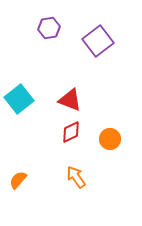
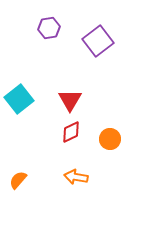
red triangle: rotated 40 degrees clockwise
orange arrow: rotated 45 degrees counterclockwise
